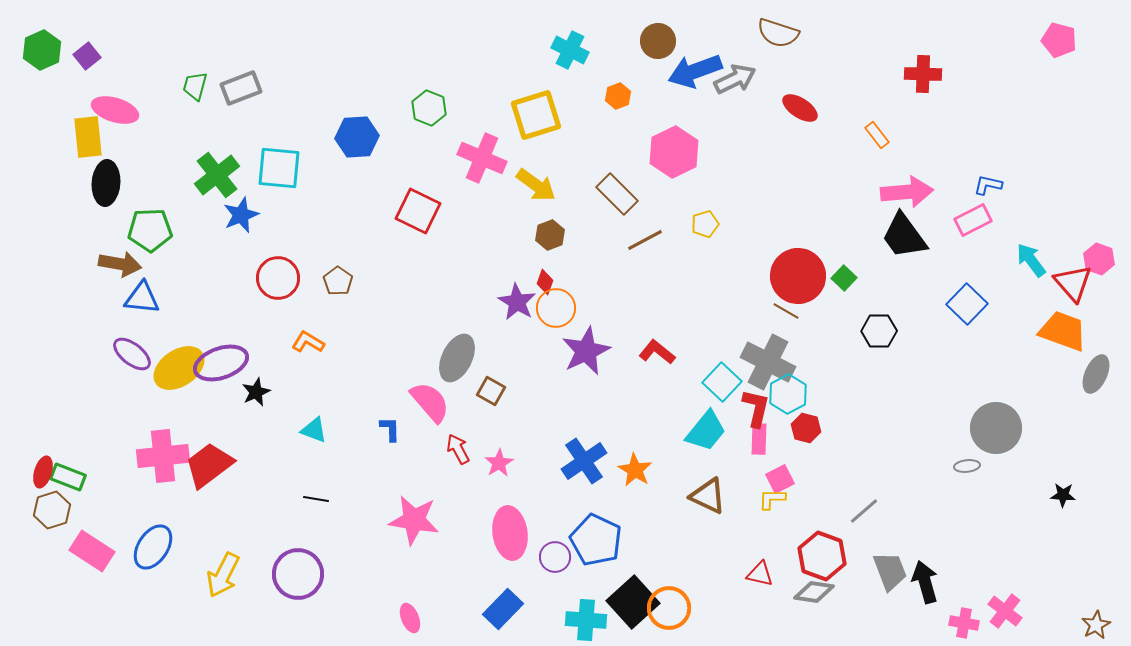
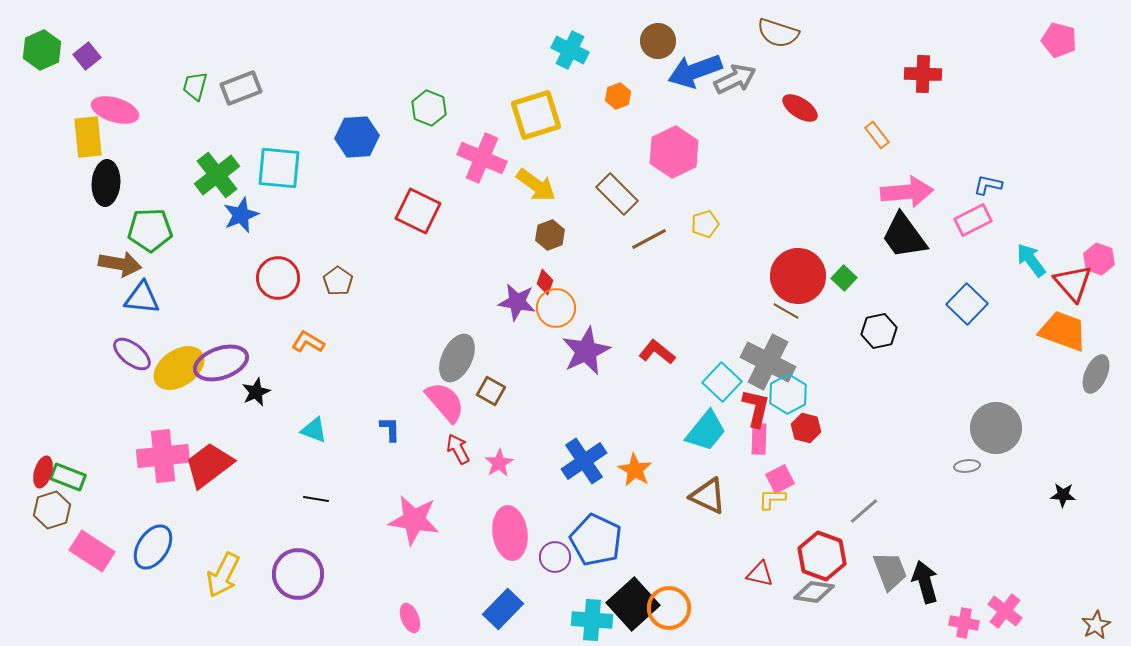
brown line at (645, 240): moved 4 px right, 1 px up
purple star at (517, 302): rotated 21 degrees counterclockwise
black hexagon at (879, 331): rotated 12 degrees counterclockwise
pink semicircle at (430, 402): moved 15 px right
black square at (633, 602): moved 2 px down
cyan cross at (586, 620): moved 6 px right
